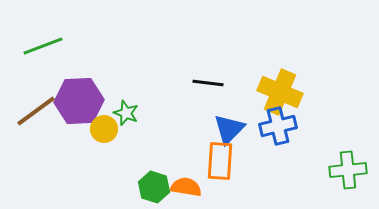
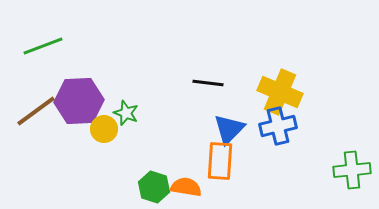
green cross: moved 4 px right
